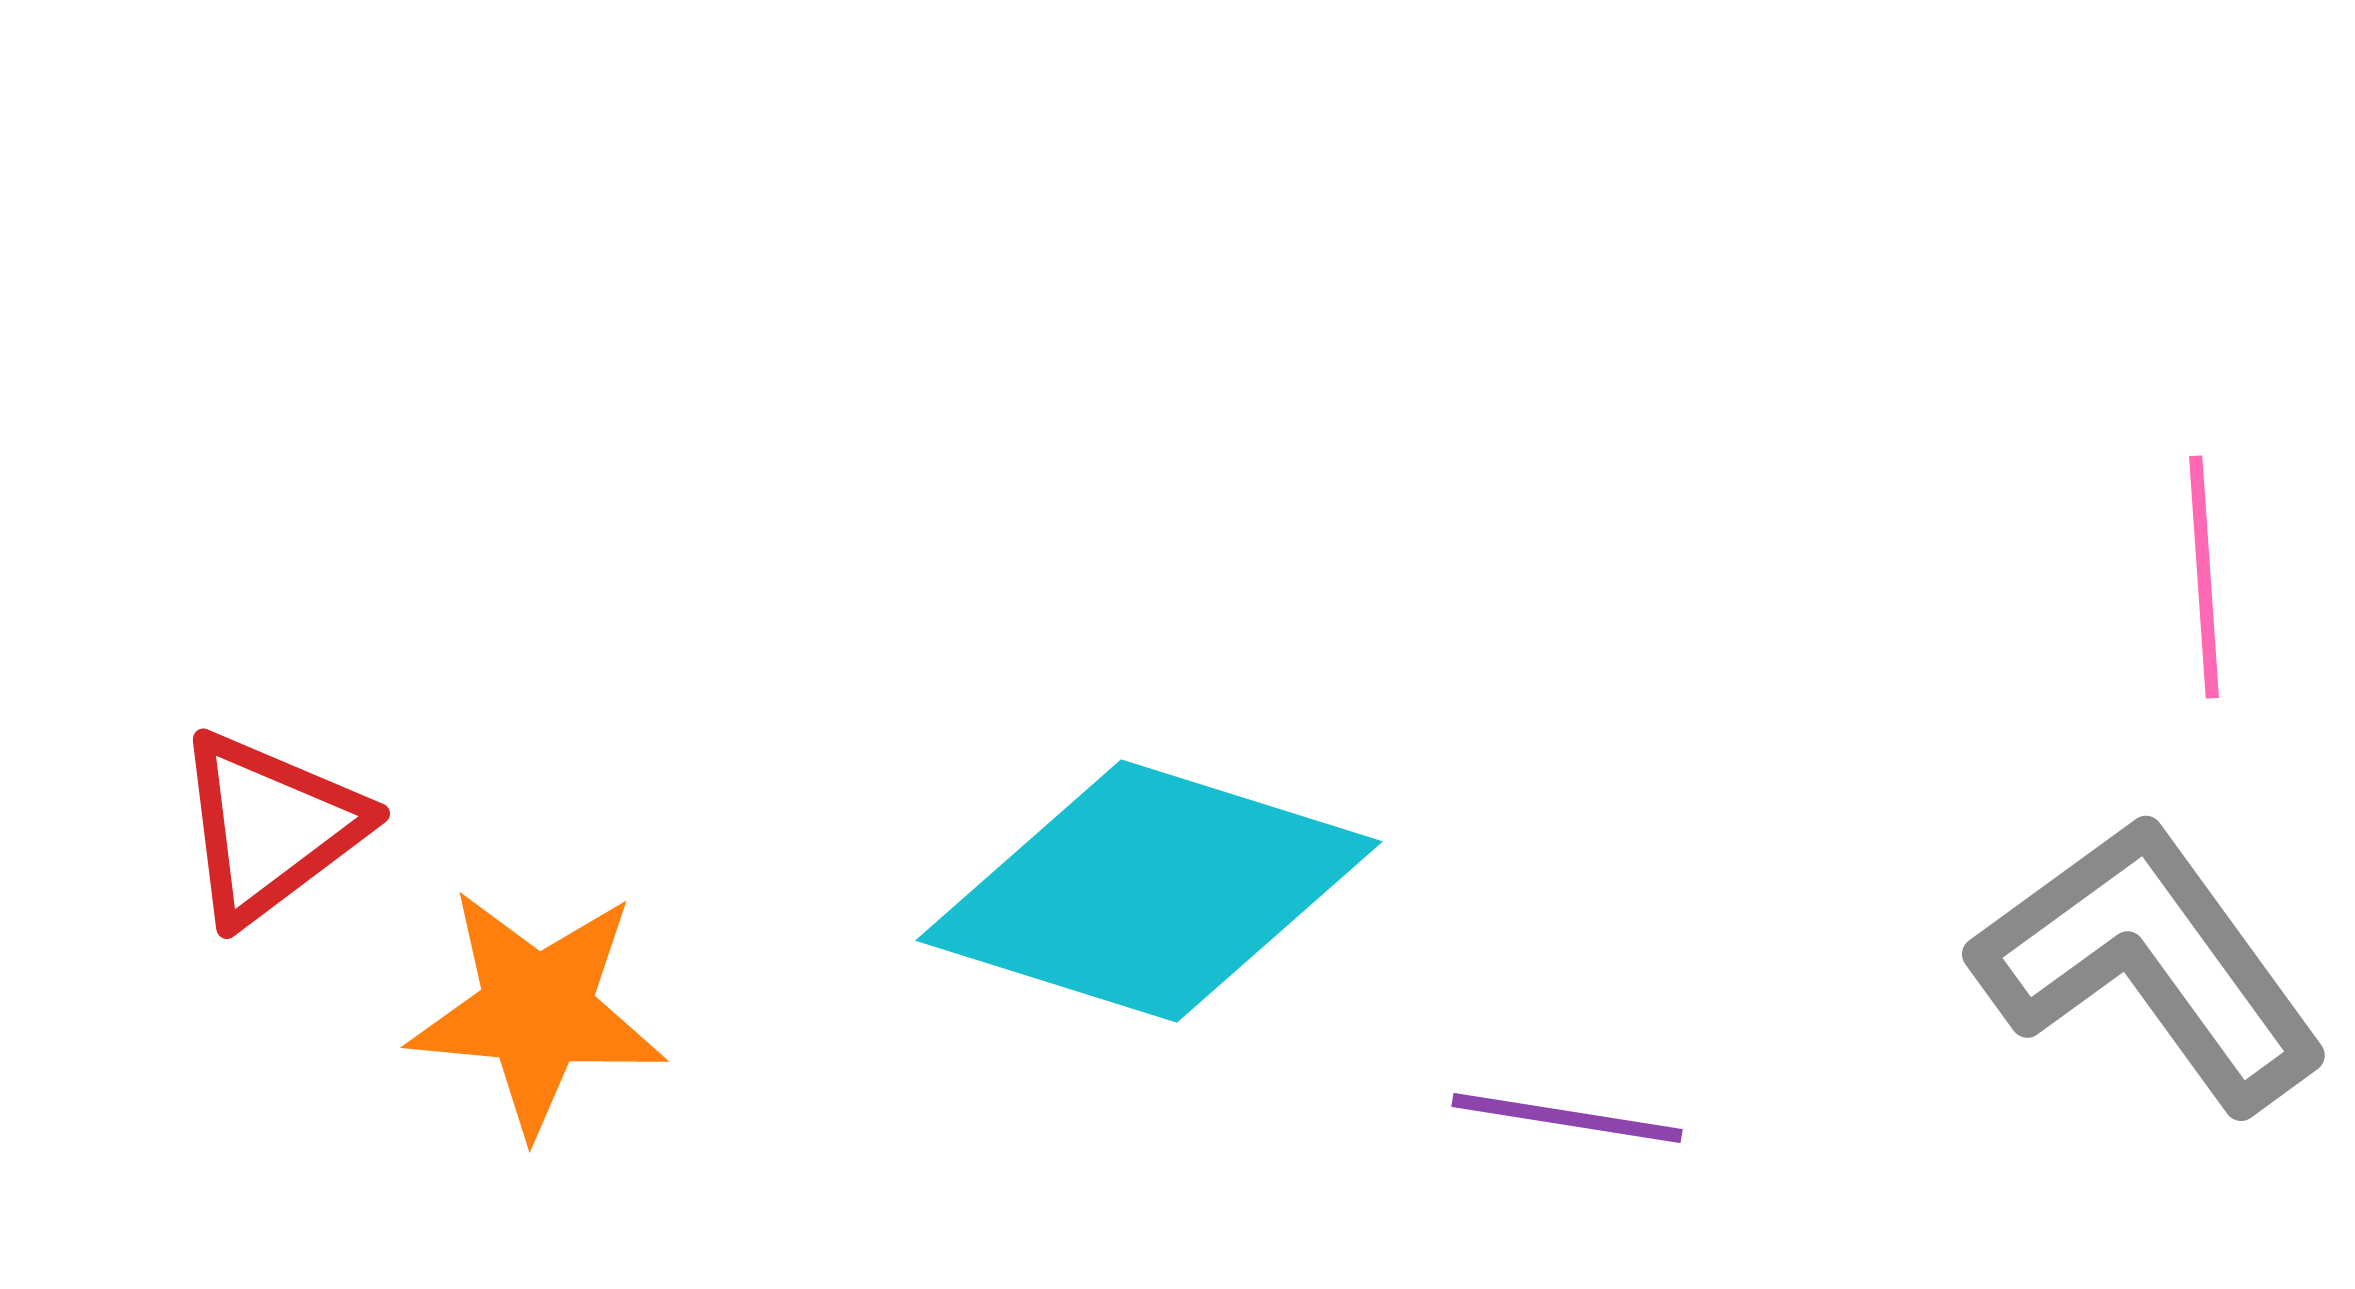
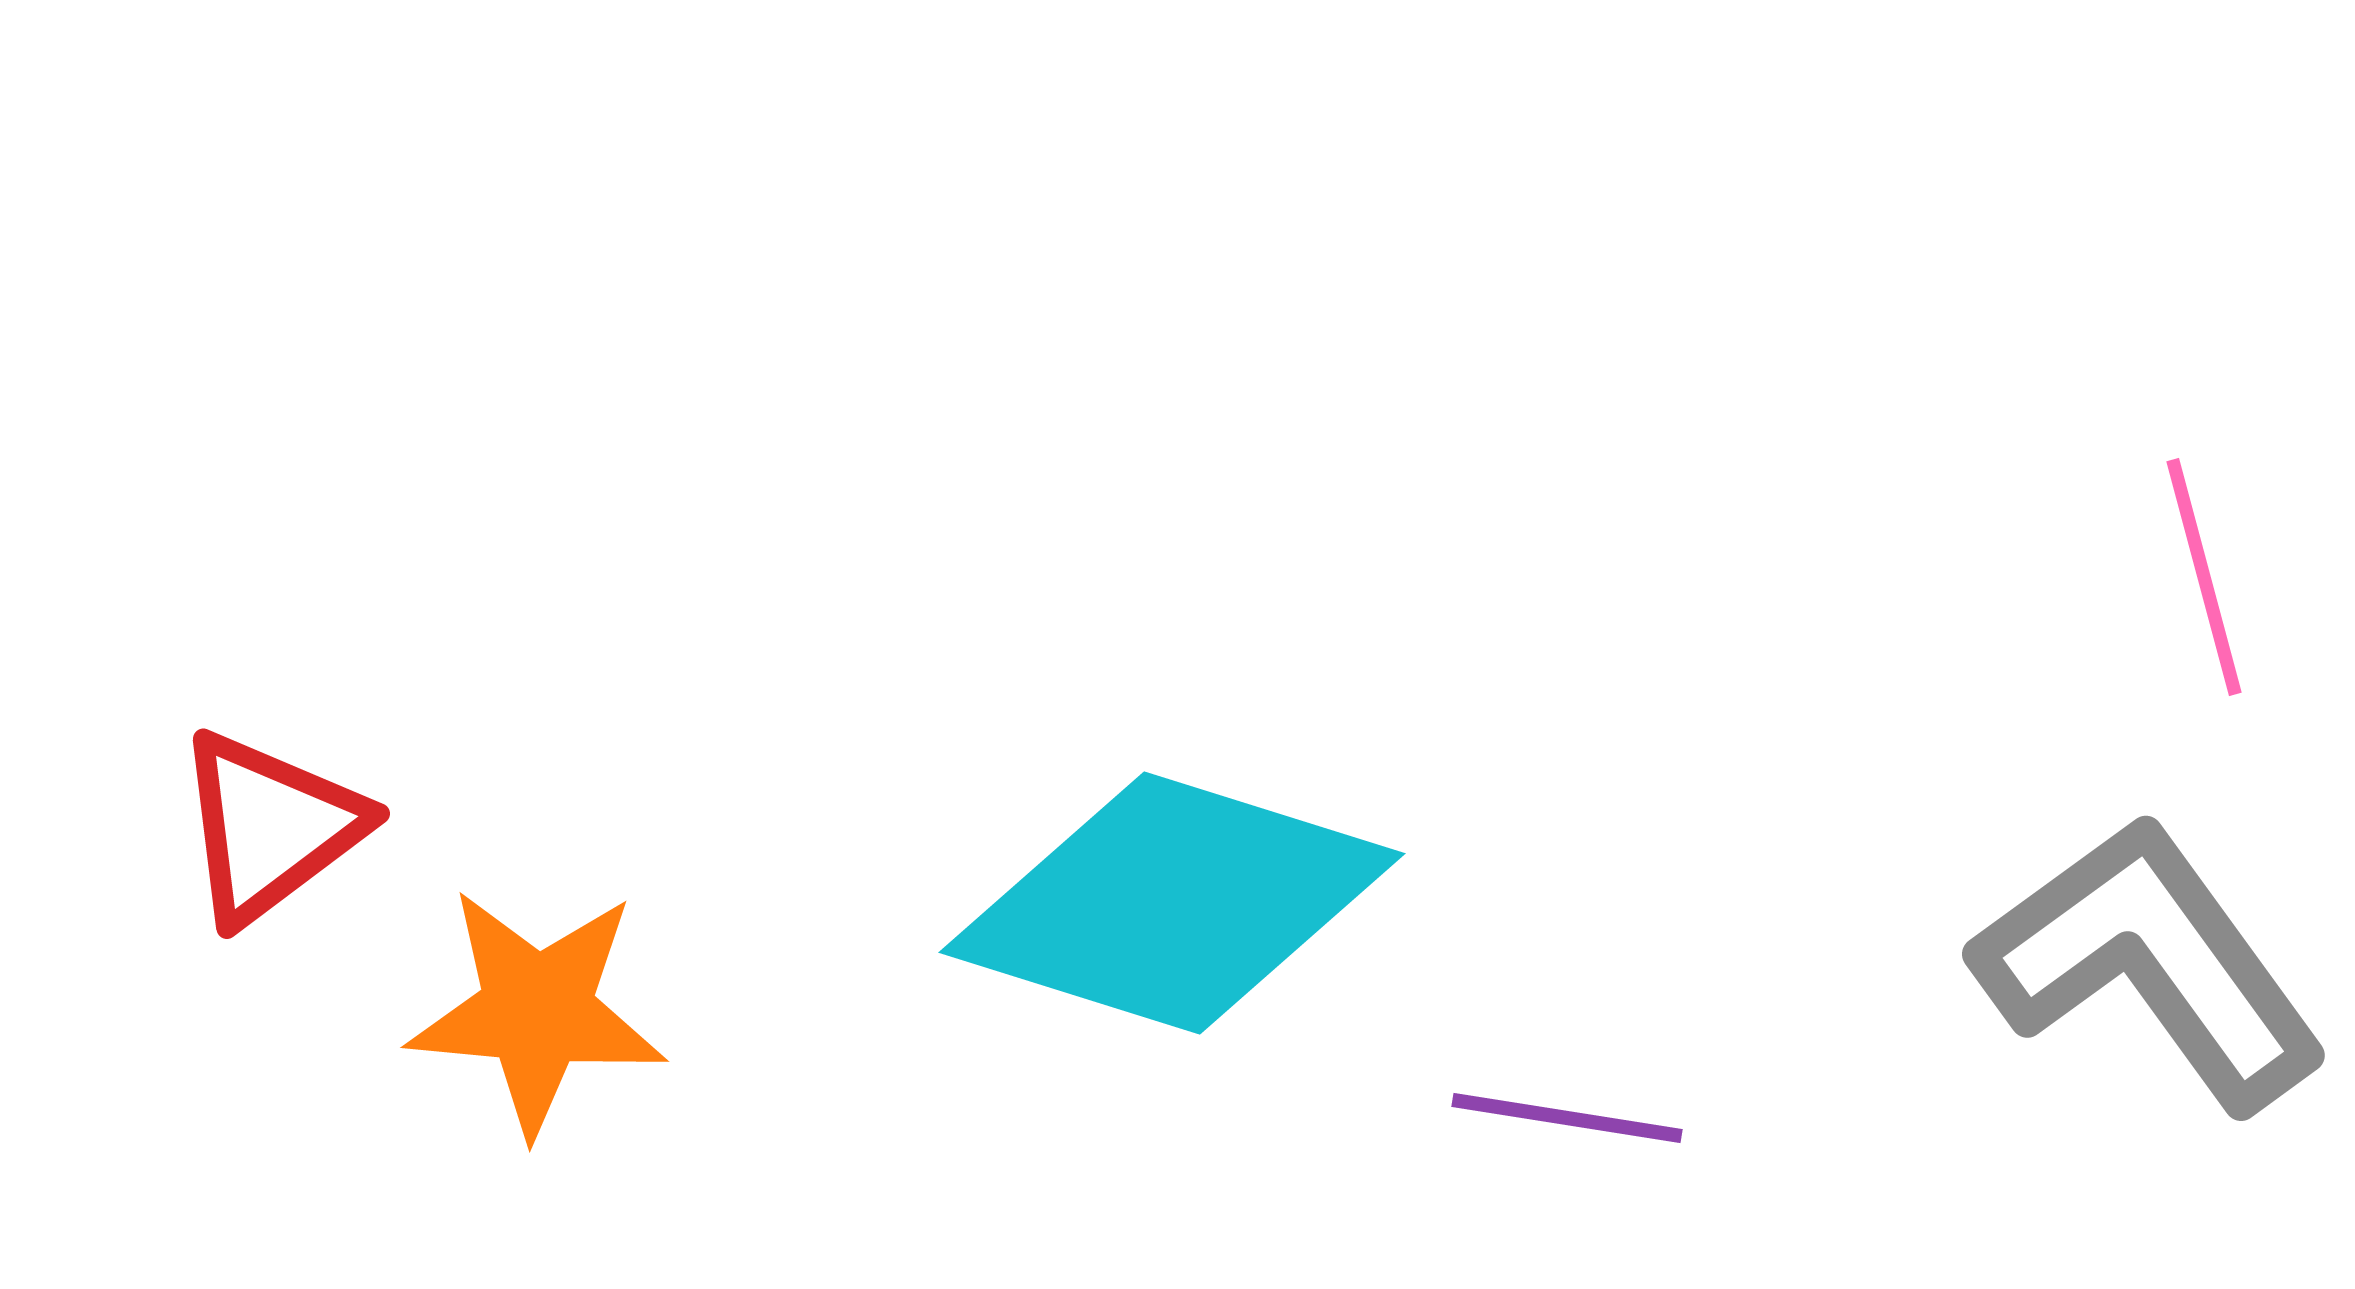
pink line: rotated 11 degrees counterclockwise
cyan diamond: moved 23 px right, 12 px down
